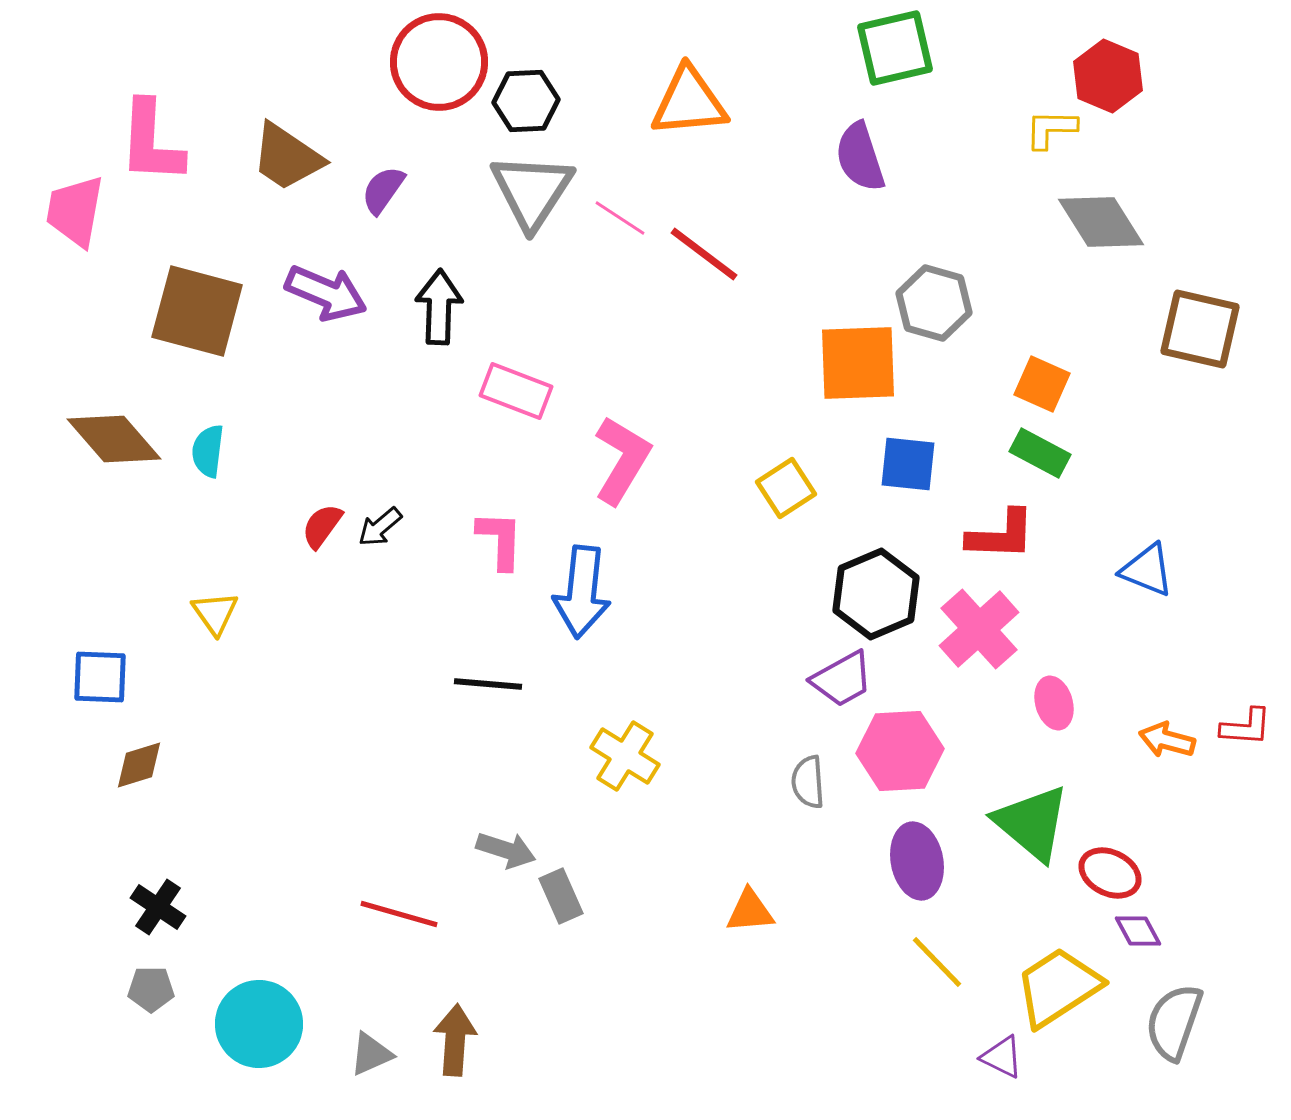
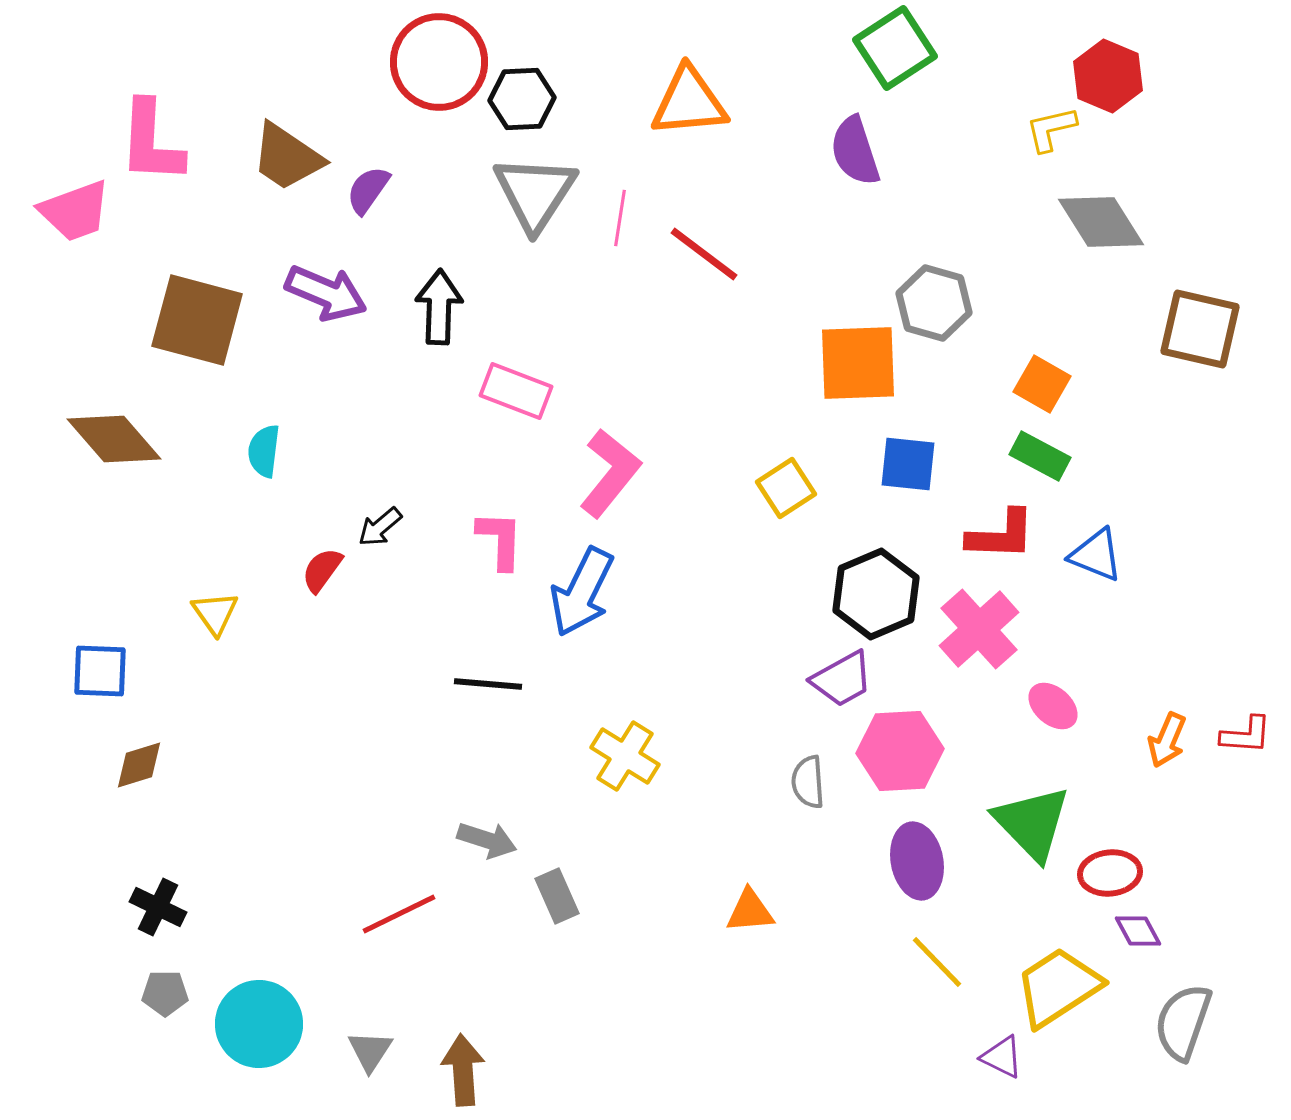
green square at (895, 48): rotated 20 degrees counterclockwise
black hexagon at (526, 101): moved 4 px left, 2 px up
yellow L-shape at (1051, 129): rotated 14 degrees counterclockwise
purple semicircle at (860, 157): moved 5 px left, 6 px up
purple semicircle at (383, 190): moved 15 px left
gray triangle at (532, 191): moved 3 px right, 2 px down
pink trapezoid at (75, 211): rotated 120 degrees counterclockwise
pink line at (620, 218): rotated 66 degrees clockwise
brown square at (197, 311): moved 9 px down
orange square at (1042, 384): rotated 6 degrees clockwise
cyan semicircle at (208, 451): moved 56 px right
green rectangle at (1040, 453): moved 3 px down
pink L-shape at (622, 460): moved 12 px left, 13 px down; rotated 8 degrees clockwise
red semicircle at (322, 526): moved 44 px down
blue triangle at (1147, 570): moved 51 px left, 15 px up
blue arrow at (582, 592): rotated 20 degrees clockwise
blue square at (100, 677): moved 6 px up
pink ellipse at (1054, 703): moved 1 px left, 3 px down; rotated 33 degrees counterclockwise
red L-shape at (1246, 727): moved 8 px down
orange arrow at (1167, 740): rotated 82 degrees counterclockwise
green triangle at (1032, 823): rotated 6 degrees clockwise
gray arrow at (506, 850): moved 19 px left, 10 px up
red ellipse at (1110, 873): rotated 32 degrees counterclockwise
gray rectangle at (561, 896): moved 4 px left
black cross at (158, 907): rotated 8 degrees counterclockwise
red line at (399, 914): rotated 42 degrees counterclockwise
gray pentagon at (151, 989): moved 14 px right, 4 px down
gray semicircle at (1174, 1022): moved 9 px right
brown arrow at (455, 1040): moved 8 px right, 30 px down; rotated 8 degrees counterclockwise
gray triangle at (371, 1054): moved 1 px left, 3 px up; rotated 33 degrees counterclockwise
